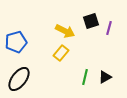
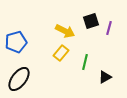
green line: moved 15 px up
